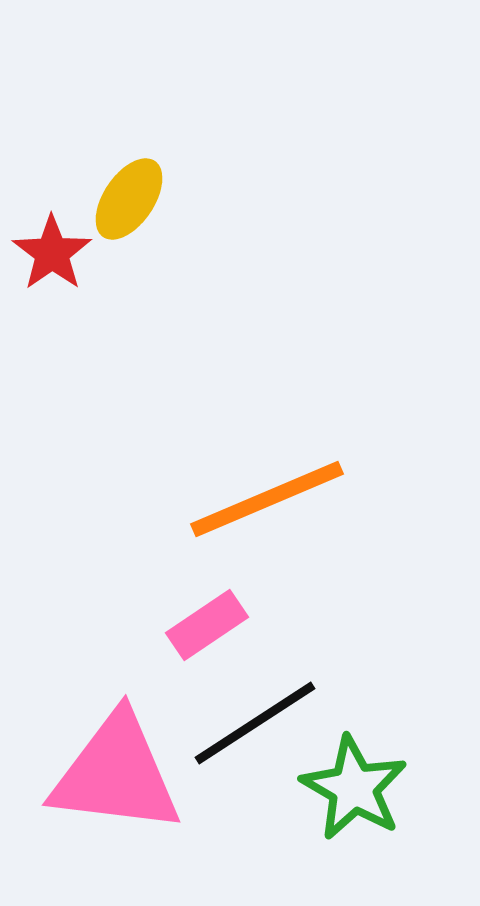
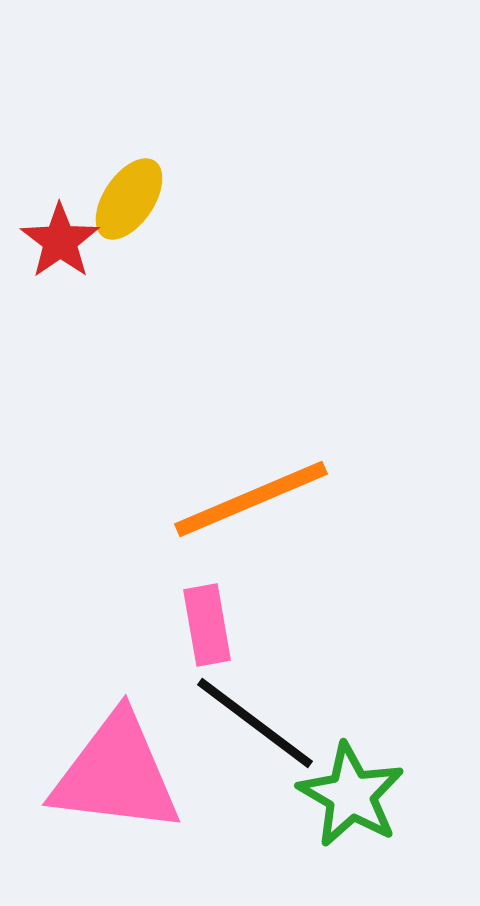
red star: moved 8 px right, 12 px up
orange line: moved 16 px left
pink rectangle: rotated 66 degrees counterclockwise
black line: rotated 70 degrees clockwise
green star: moved 3 px left, 7 px down
